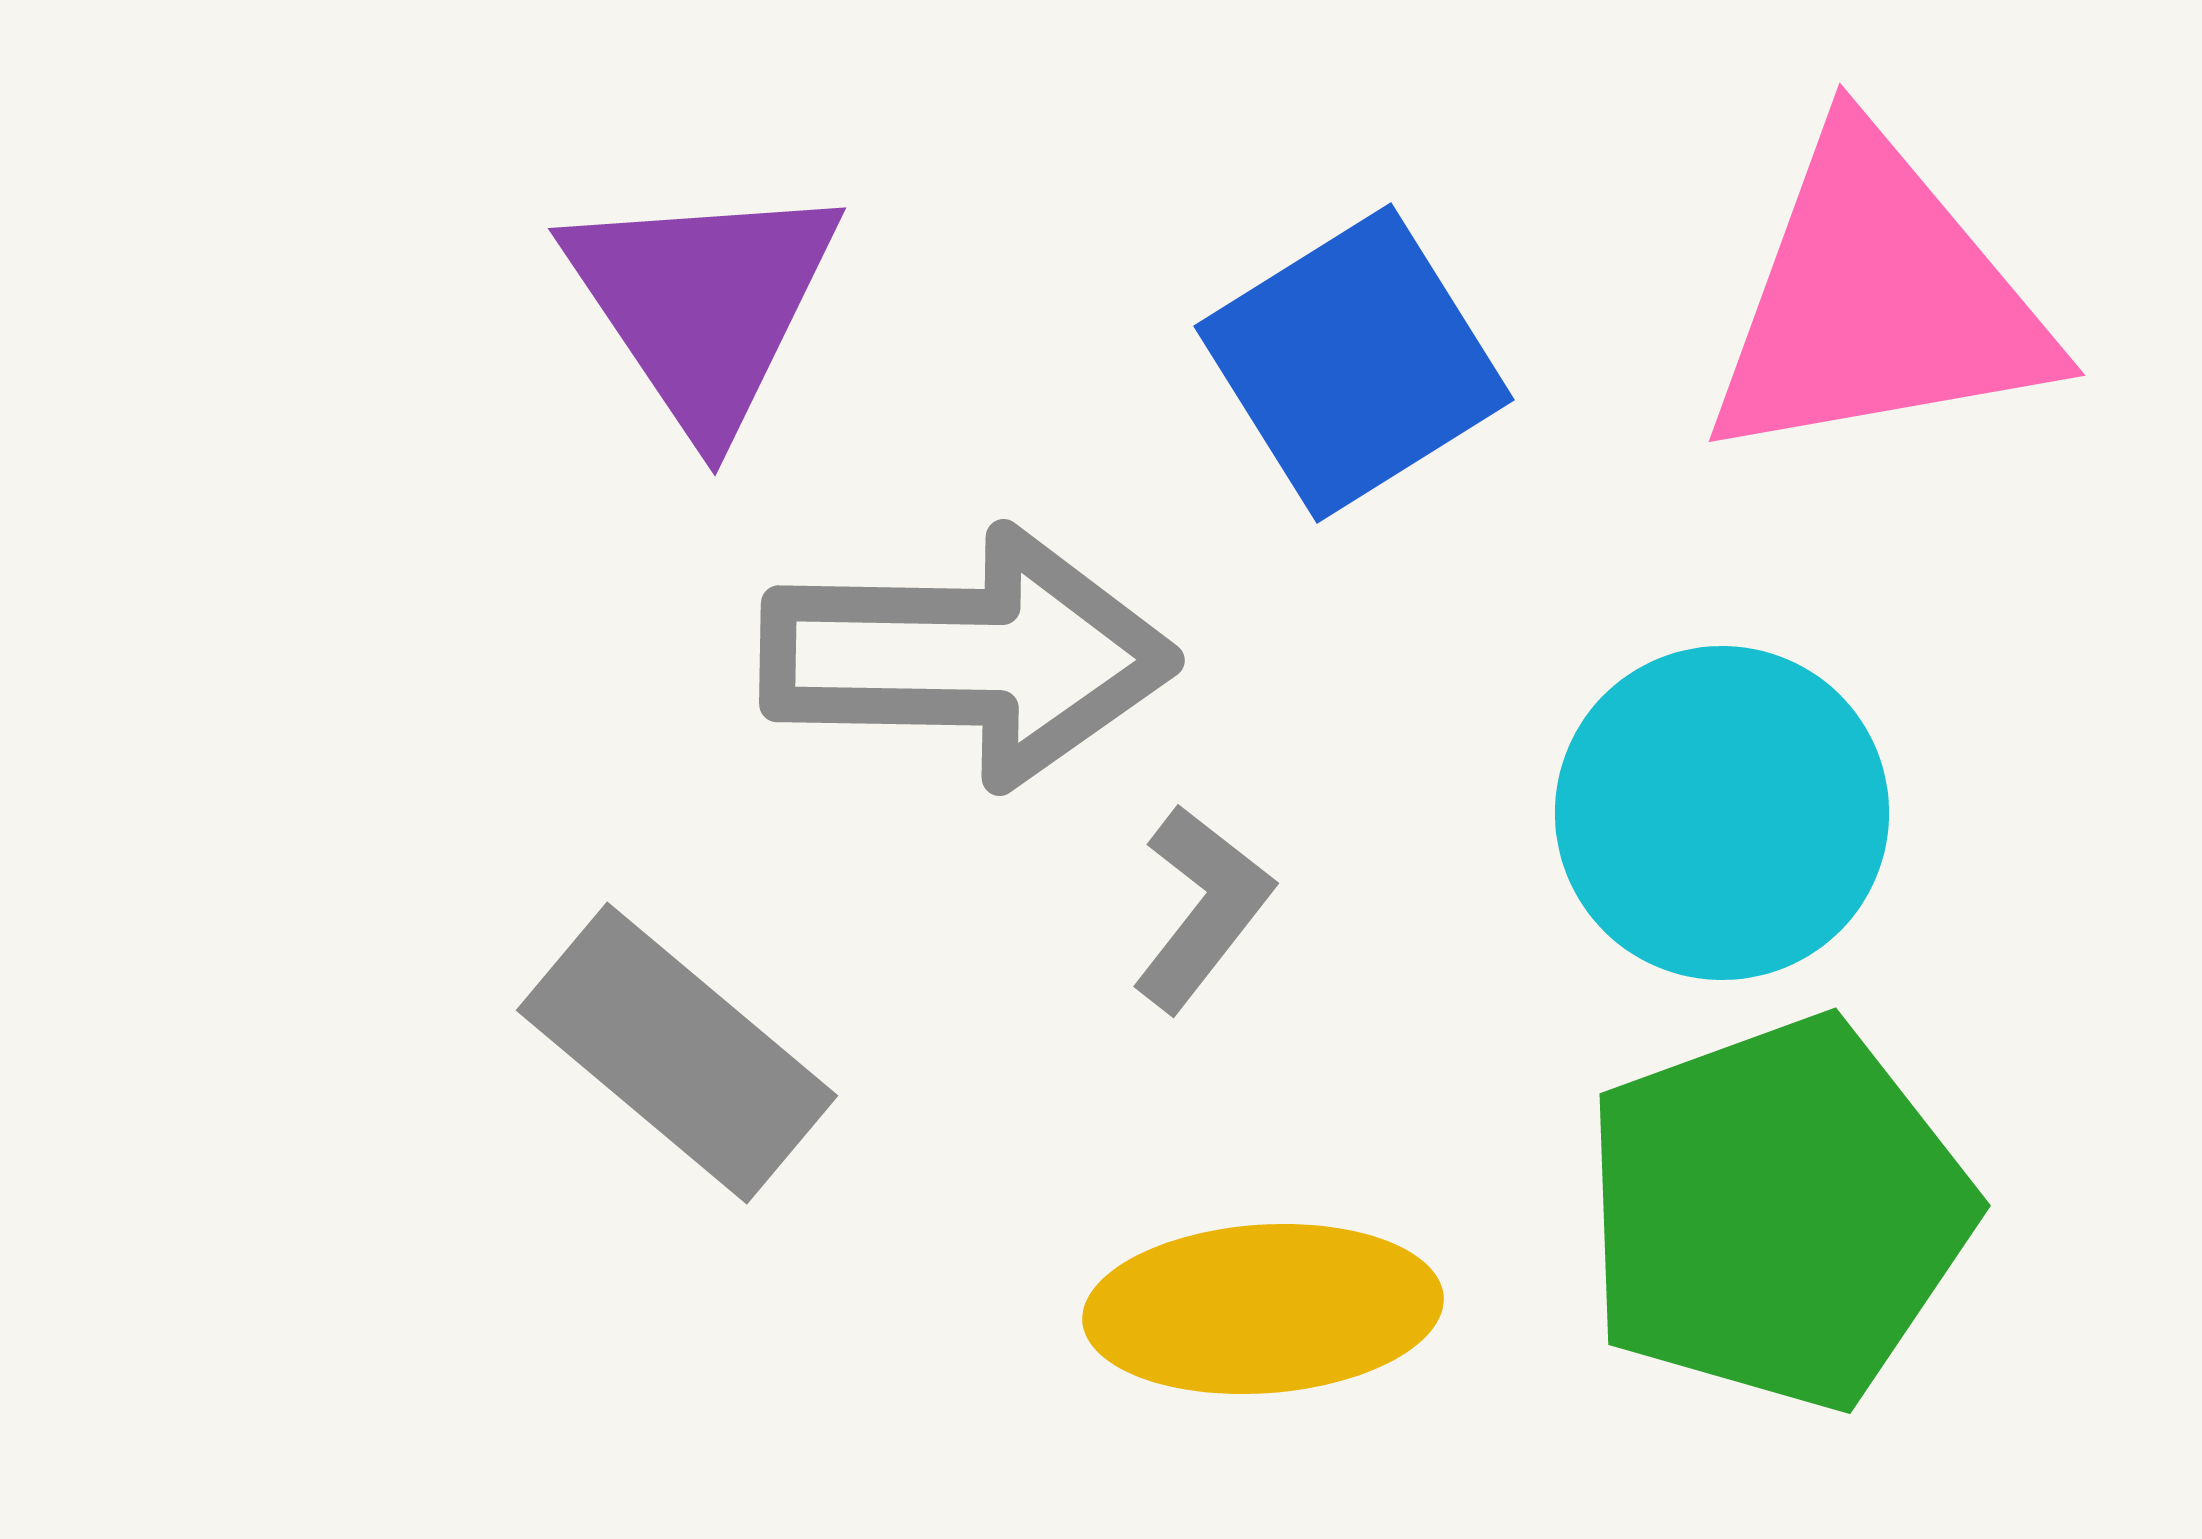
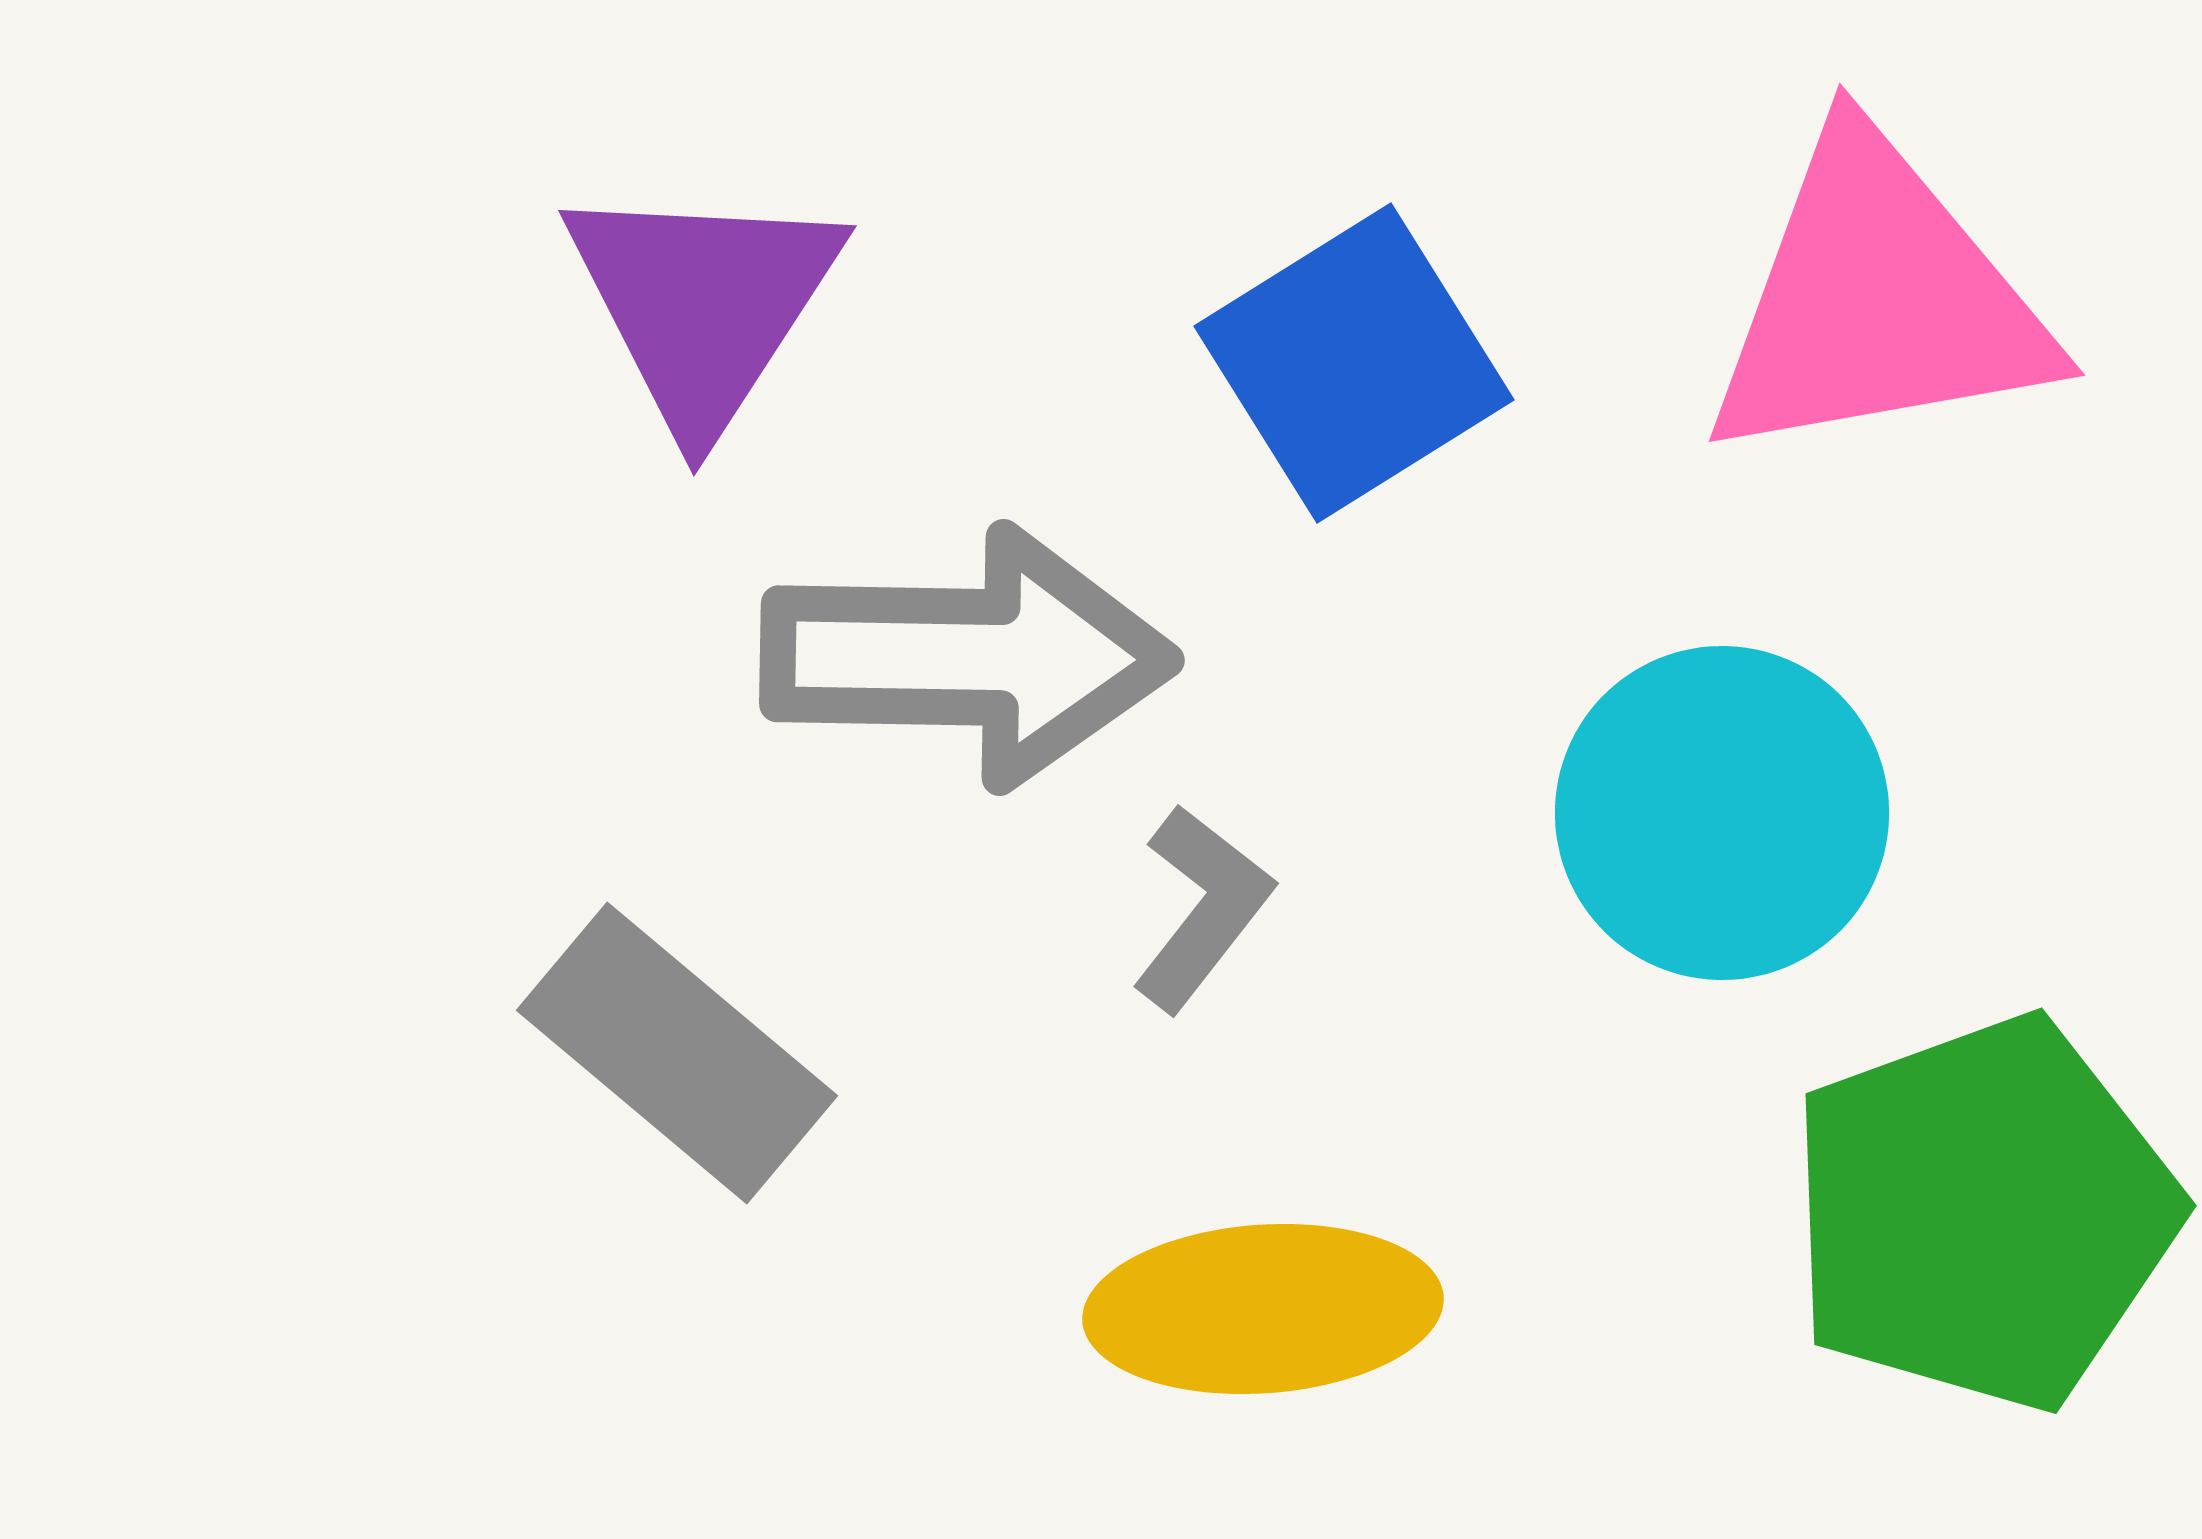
purple triangle: rotated 7 degrees clockwise
green pentagon: moved 206 px right
